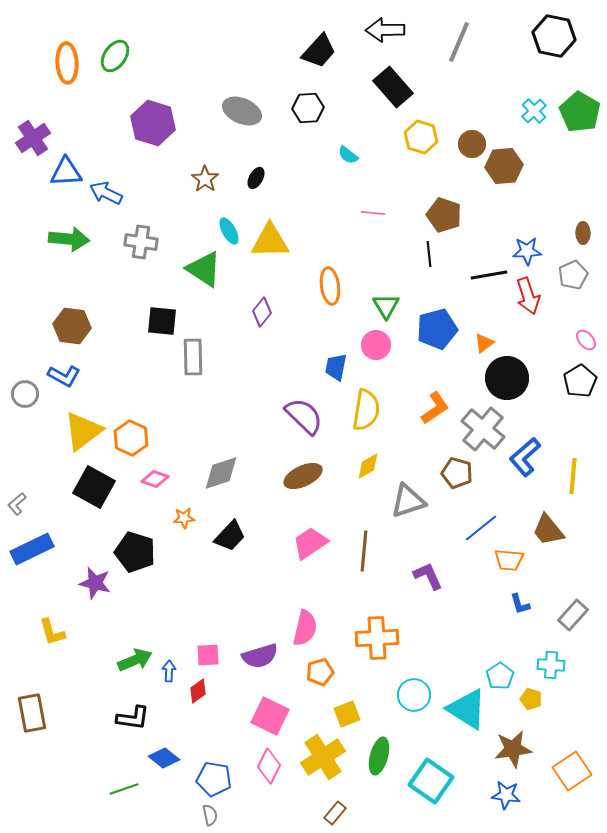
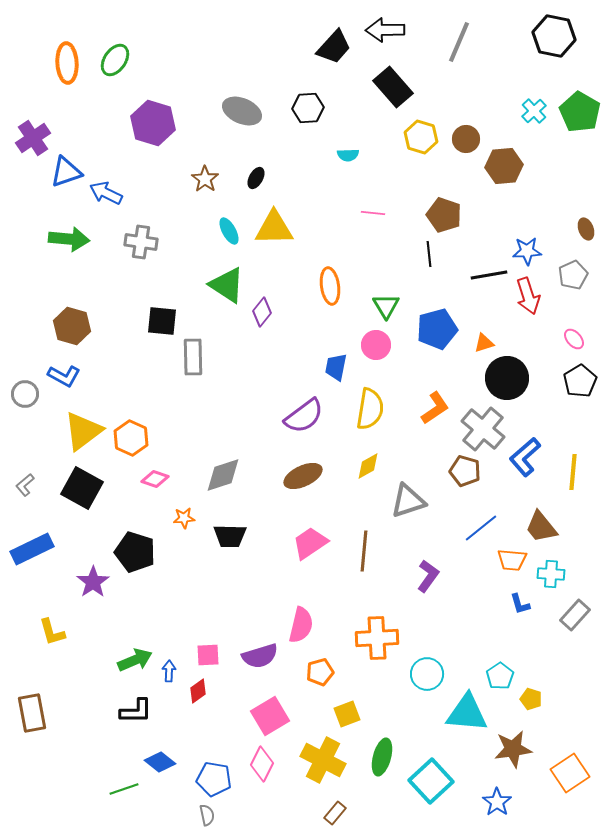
black trapezoid at (319, 51): moved 15 px right, 4 px up
green ellipse at (115, 56): moved 4 px down
brown circle at (472, 144): moved 6 px left, 5 px up
cyan semicircle at (348, 155): rotated 40 degrees counterclockwise
blue triangle at (66, 172): rotated 16 degrees counterclockwise
brown ellipse at (583, 233): moved 3 px right, 4 px up; rotated 20 degrees counterclockwise
yellow triangle at (270, 241): moved 4 px right, 13 px up
green triangle at (204, 269): moved 23 px right, 16 px down
brown hexagon at (72, 326): rotated 9 degrees clockwise
pink ellipse at (586, 340): moved 12 px left, 1 px up
orange triangle at (484, 343): rotated 20 degrees clockwise
yellow semicircle at (366, 410): moved 4 px right, 1 px up
purple semicircle at (304, 416): rotated 99 degrees clockwise
gray diamond at (221, 473): moved 2 px right, 2 px down
brown pentagon at (457, 473): moved 8 px right, 2 px up
yellow line at (573, 476): moved 4 px up
black square at (94, 487): moved 12 px left, 1 px down
gray L-shape at (17, 504): moved 8 px right, 19 px up
brown trapezoid at (548, 530): moved 7 px left, 3 px up
black trapezoid at (230, 536): rotated 48 degrees clockwise
orange trapezoid at (509, 560): moved 3 px right
purple L-shape at (428, 576): rotated 60 degrees clockwise
purple star at (95, 583): moved 2 px left, 1 px up; rotated 24 degrees clockwise
gray rectangle at (573, 615): moved 2 px right
pink semicircle at (305, 628): moved 4 px left, 3 px up
cyan cross at (551, 665): moved 91 px up
cyan circle at (414, 695): moved 13 px right, 21 px up
cyan triangle at (467, 709): moved 4 px down; rotated 27 degrees counterclockwise
pink square at (270, 716): rotated 33 degrees clockwise
black L-shape at (133, 718): moved 3 px right, 7 px up; rotated 8 degrees counterclockwise
green ellipse at (379, 756): moved 3 px right, 1 px down
yellow cross at (323, 757): moved 3 px down; rotated 30 degrees counterclockwise
blue diamond at (164, 758): moved 4 px left, 4 px down
pink diamond at (269, 766): moved 7 px left, 2 px up
orange square at (572, 771): moved 2 px left, 2 px down
cyan square at (431, 781): rotated 12 degrees clockwise
blue star at (506, 795): moved 9 px left, 7 px down; rotated 28 degrees clockwise
gray semicircle at (210, 815): moved 3 px left
